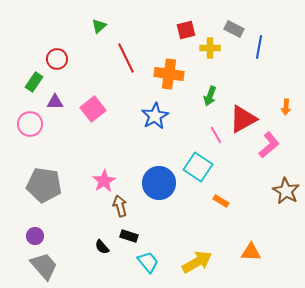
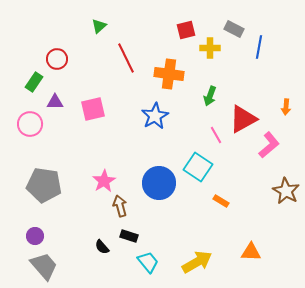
pink square: rotated 25 degrees clockwise
